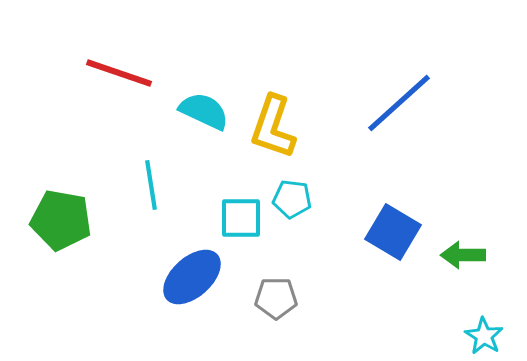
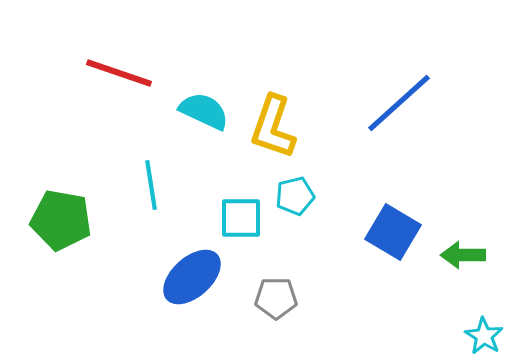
cyan pentagon: moved 3 px right, 3 px up; rotated 21 degrees counterclockwise
